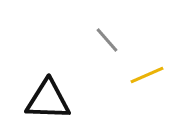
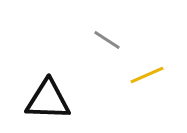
gray line: rotated 16 degrees counterclockwise
